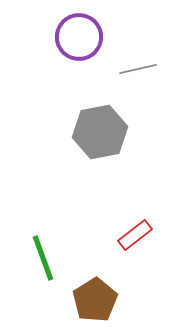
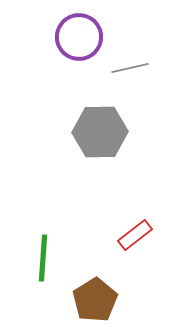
gray line: moved 8 px left, 1 px up
gray hexagon: rotated 10 degrees clockwise
green line: rotated 24 degrees clockwise
